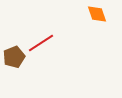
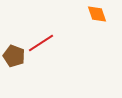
brown pentagon: moved 1 px up; rotated 30 degrees counterclockwise
